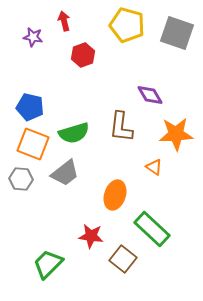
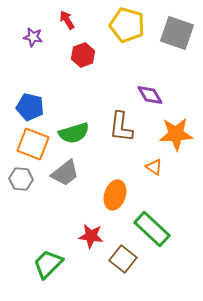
red arrow: moved 3 px right, 1 px up; rotated 18 degrees counterclockwise
